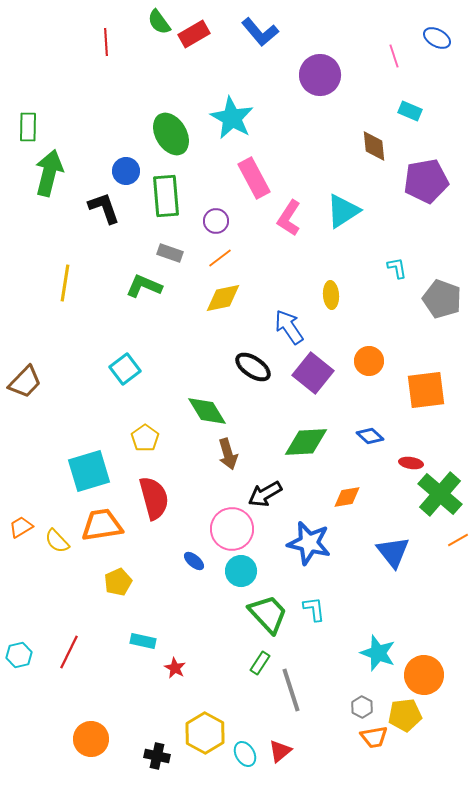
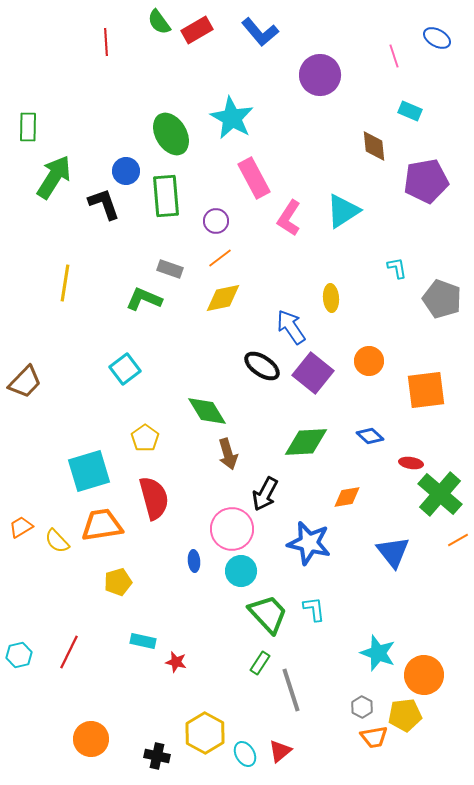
red rectangle at (194, 34): moved 3 px right, 4 px up
green arrow at (49, 173): moved 5 px right, 4 px down; rotated 18 degrees clockwise
black L-shape at (104, 208): moved 4 px up
gray rectangle at (170, 253): moved 16 px down
green L-shape at (144, 286): moved 13 px down
yellow ellipse at (331, 295): moved 3 px down
blue arrow at (289, 327): moved 2 px right
black ellipse at (253, 367): moved 9 px right, 1 px up
black arrow at (265, 494): rotated 32 degrees counterclockwise
blue ellipse at (194, 561): rotated 45 degrees clockwise
yellow pentagon at (118, 582): rotated 8 degrees clockwise
red star at (175, 668): moved 1 px right, 6 px up; rotated 15 degrees counterclockwise
